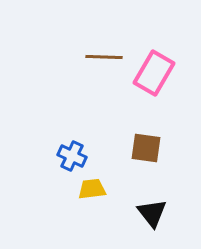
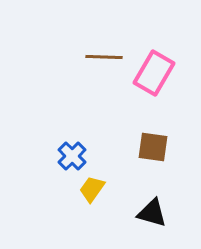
brown square: moved 7 px right, 1 px up
blue cross: rotated 20 degrees clockwise
yellow trapezoid: rotated 48 degrees counterclockwise
black triangle: rotated 36 degrees counterclockwise
